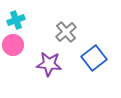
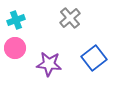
gray cross: moved 4 px right, 14 px up
pink circle: moved 2 px right, 3 px down
